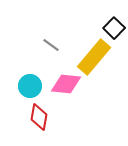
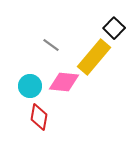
pink diamond: moved 2 px left, 2 px up
